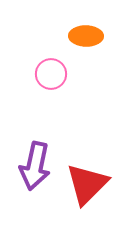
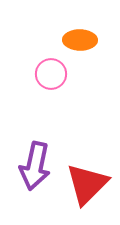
orange ellipse: moved 6 px left, 4 px down
